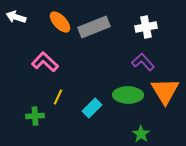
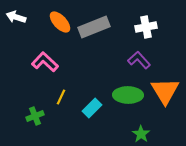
purple L-shape: moved 4 px left, 2 px up
yellow line: moved 3 px right
green cross: rotated 18 degrees counterclockwise
